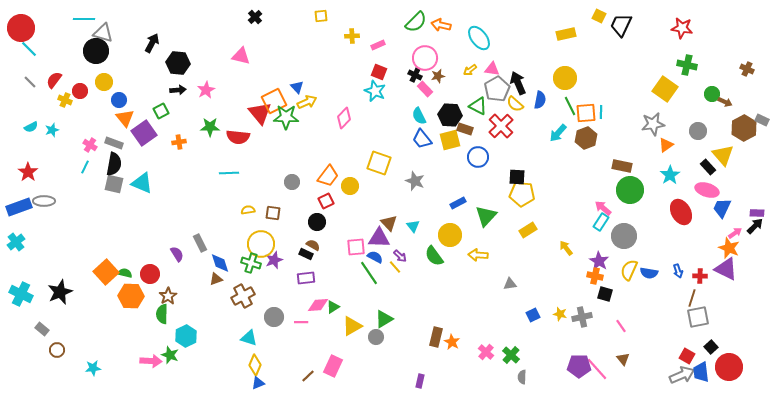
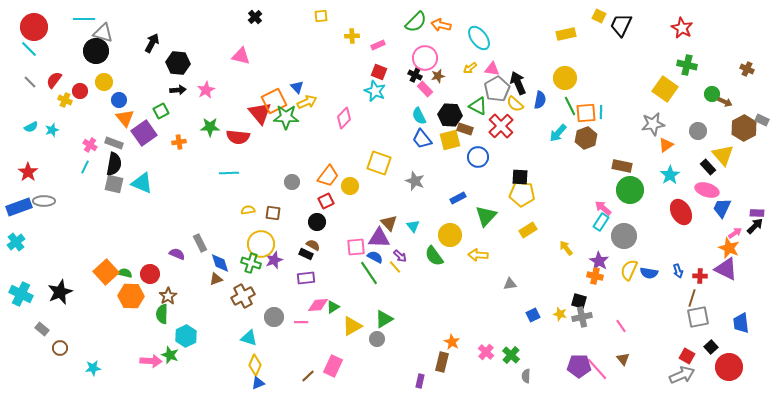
red circle at (21, 28): moved 13 px right, 1 px up
red star at (682, 28): rotated 20 degrees clockwise
yellow arrow at (470, 70): moved 2 px up
black square at (517, 177): moved 3 px right
blue rectangle at (458, 203): moved 5 px up
purple semicircle at (177, 254): rotated 35 degrees counterclockwise
black square at (605, 294): moved 26 px left, 7 px down
gray circle at (376, 337): moved 1 px right, 2 px down
brown rectangle at (436, 337): moved 6 px right, 25 px down
brown circle at (57, 350): moved 3 px right, 2 px up
blue trapezoid at (701, 372): moved 40 px right, 49 px up
gray semicircle at (522, 377): moved 4 px right, 1 px up
